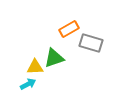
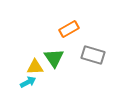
gray rectangle: moved 2 px right, 12 px down
green triangle: rotated 45 degrees counterclockwise
cyan arrow: moved 2 px up
